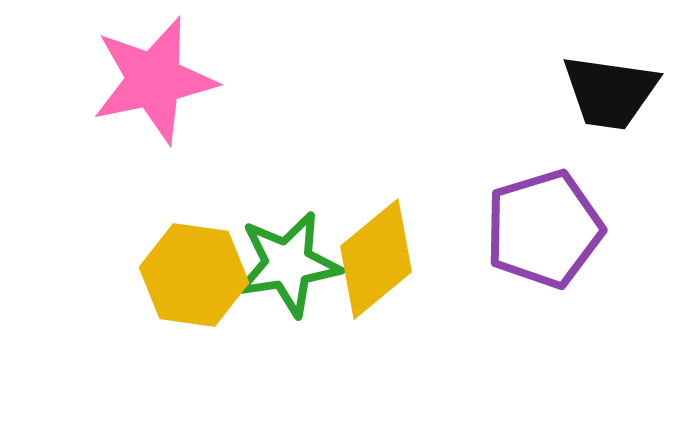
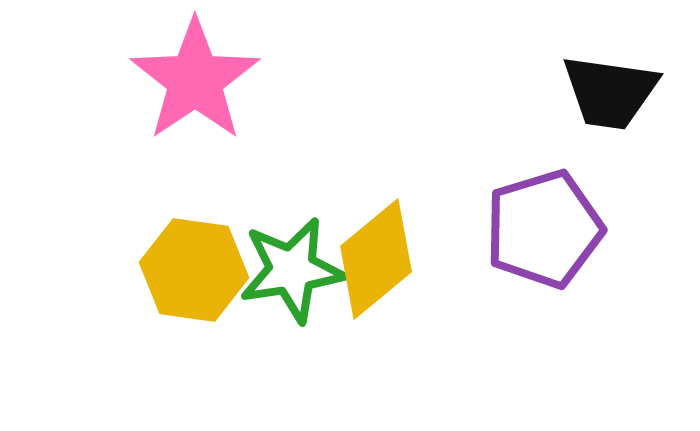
pink star: moved 41 px right; rotated 22 degrees counterclockwise
green star: moved 4 px right, 6 px down
yellow hexagon: moved 5 px up
